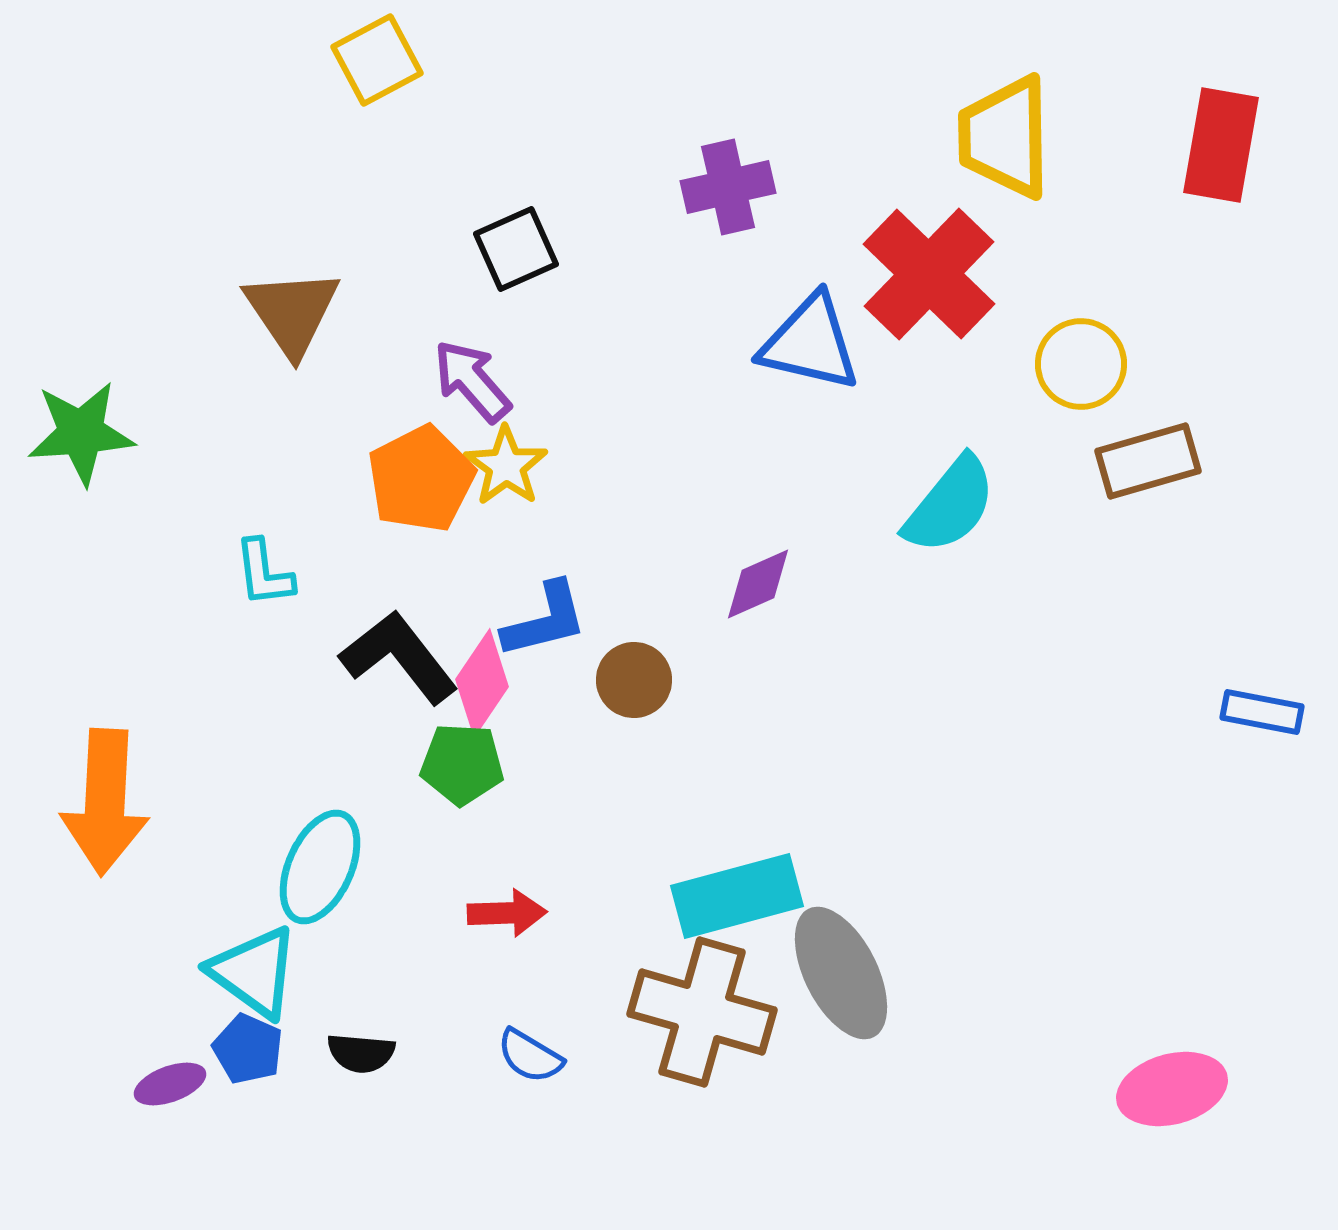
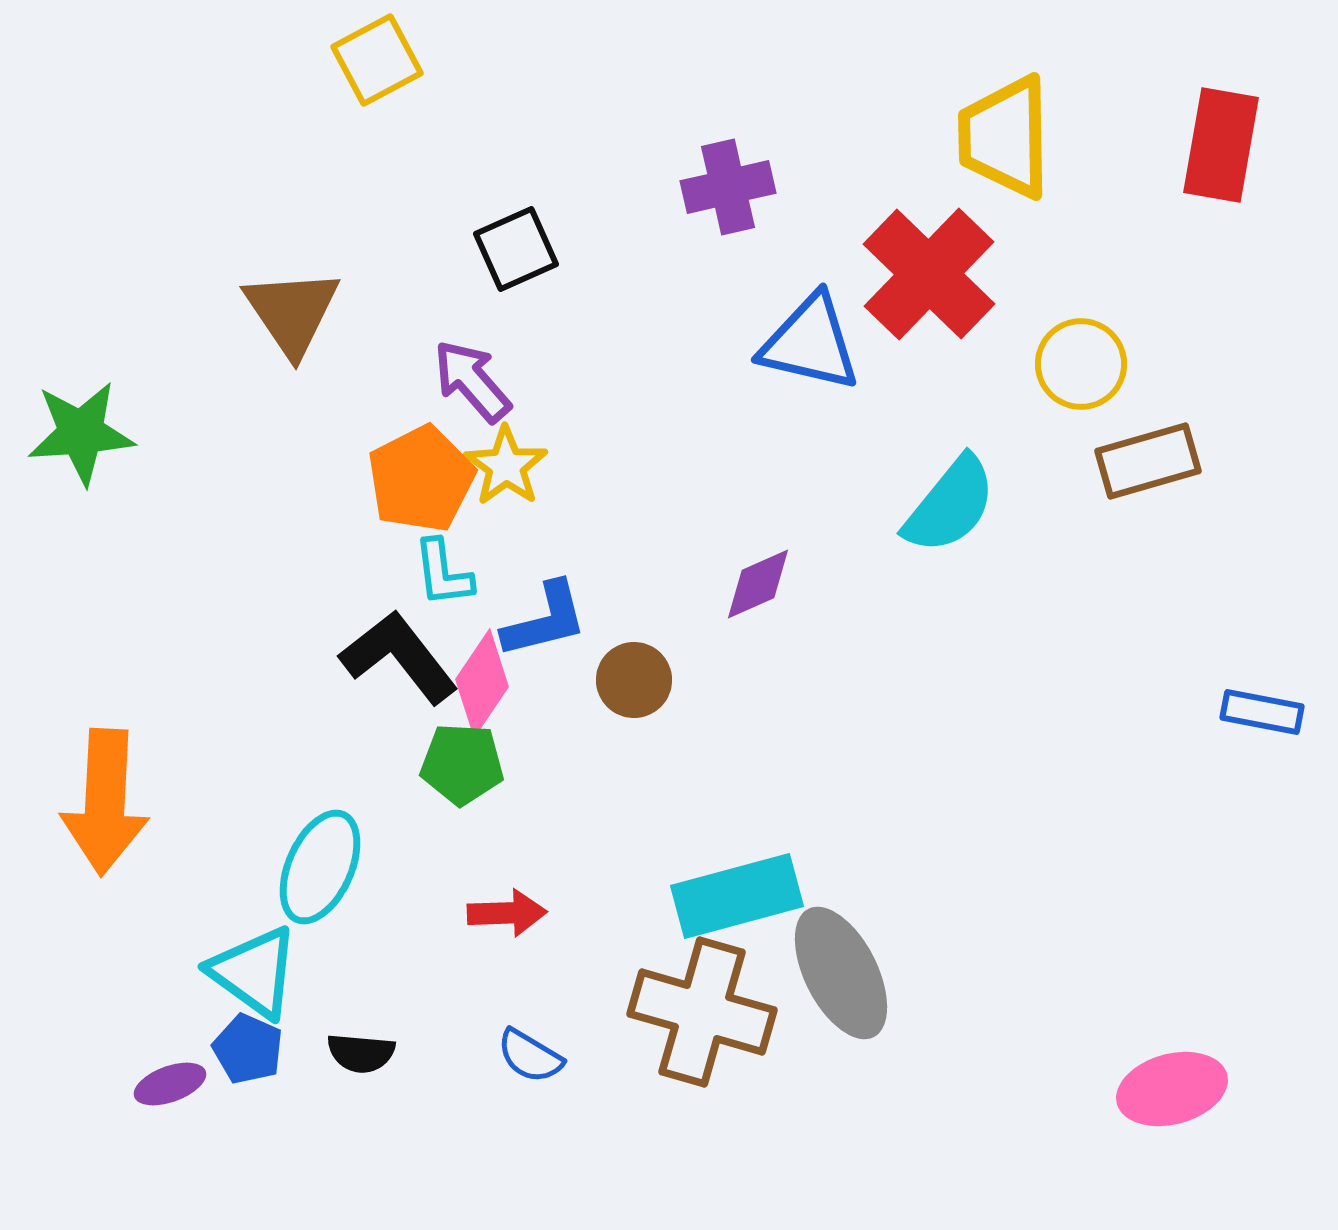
cyan L-shape: moved 179 px right
